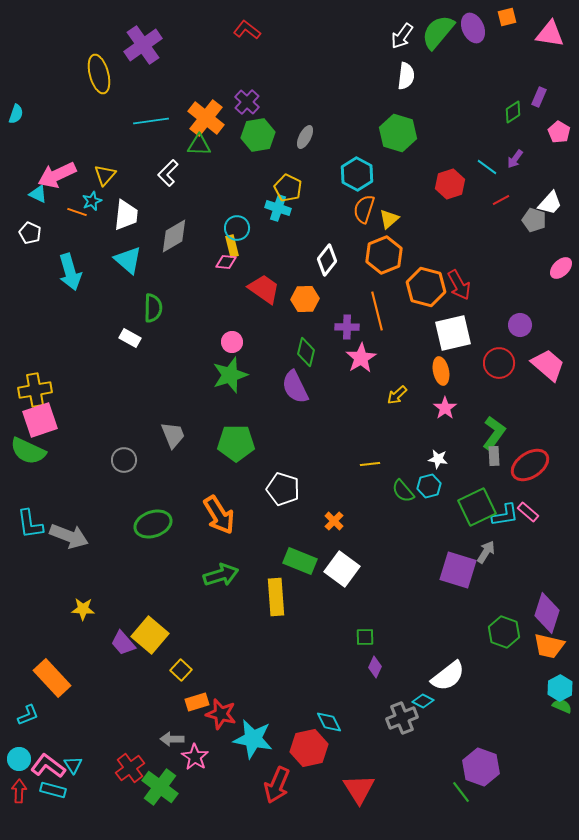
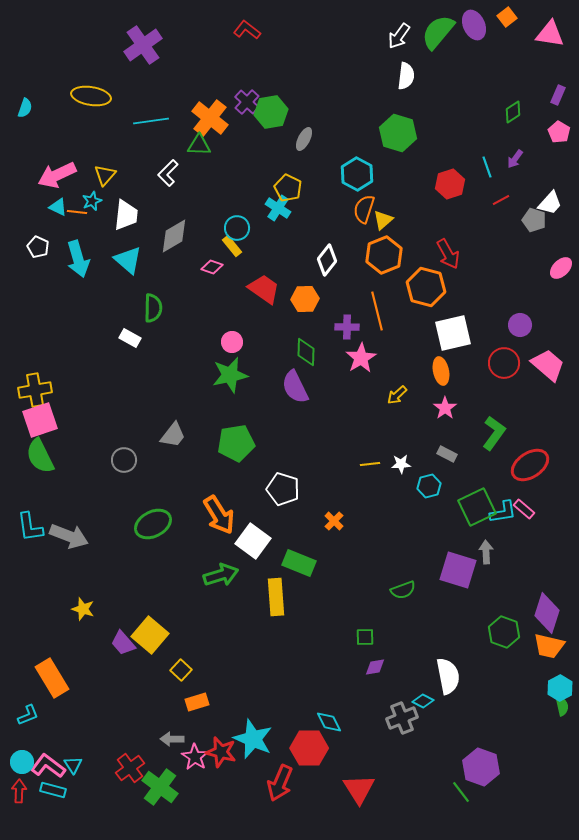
orange square at (507, 17): rotated 24 degrees counterclockwise
purple ellipse at (473, 28): moved 1 px right, 3 px up
white arrow at (402, 36): moved 3 px left
yellow ellipse at (99, 74): moved 8 px left, 22 px down; rotated 66 degrees counterclockwise
purple rectangle at (539, 97): moved 19 px right, 2 px up
cyan semicircle at (16, 114): moved 9 px right, 6 px up
orange cross at (206, 118): moved 4 px right
green hexagon at (258, 135): moved 13 px right, 23 px up
gray ellipse at (305, 137): moved 1 px left, 2 px down
cyan line at (487, 167): rotated 35 degrees clockwise
cyan triangle at (38, 194): moved 20 px right, 13 px down
cyan cross at (278, 208): rotated 15 degrees clockwise
orange line at (77, 212): rotated 12 degrees counterclockwise
yellow triangle at (389, 219): moved 6 px left, 1 px down
white pentagon at (30, 233): moved 8 px right, 14 px down
yellow rectangle at (232, 246): rotated 25 degrees counterclockwise
pink diamond at (226, 262): moved 14 px left, 5 px down; rotated 15 degrees clockwise
cyan arrow at (70, 272): moved 8 px right, 13 px up
red arrow at (459, 285): moved 11 px left, 31 px up
green diamond at (306, 352): rotated 12 degrees counterclockwise
red circle at (499, 363): moved 5 px right
green star at (230, 375): rotated 6 degrees clockwise
gray trapezoid at (173, 435): rotated 60 degrees clockwise
green pentagon at (236, 443): rotated 9 degrees counterclockwise
green semicircle at (28, 451): moved 12 px right, 5 px down; rotated 39 degrees clockwise
gray rectangle at (494, 456): moved 47 px left, 2 px up; rotated 60 degrees counterclockwise
white star at (438, 459): moved 37 px left, 5 px down; rotated 12 degrees counterclockwise
green semicircle at (403, 491): moved 99 px down; rotated 70 degrees counterclockwise
pink rectangle at (528, 512): moved 4 px left, 3 px up
cyan L-shape at (505, 515): moved 2 px left, 3 px up
cyan L-shape at (30, 524): moved 3 px down
green ellipse at (153, 524): rotated 9 degrees counterclockwise
gray arrow at (486, 552): rotated 35 degrees counterclockwise
green rectangle at (300, 561): moved 1 px left, 2 px down
white square at (342, 569): moved 89 px left, 28 px up
yellow star at (83, 609): rotated 15 degrees clockwise
purple diamond at (375, 667): rotated 55 degrees clockwise
white semicircle at (448, 676): rotated 63 degrees counterclockwise
orange rectangle at (52, 678): rotated 12 degrees clockwise
green semicircle at (562, 706): rotated 54 degrees clockwise
red star at (221, 714): moved 38 px down
cyan star at (253, 739): rotated 12 degrees clockwise
red hexagon at (309, 748): rotated 12 degrees clockwise
cyan circle at (19, 759): moved 3 px right, 3 px down
red arrow at (277, 785): moved 3 px right, 2 px up
